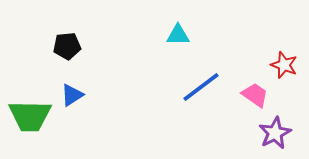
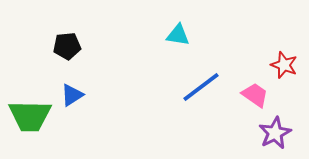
cyan triangle: rotated 10 degrees clockwise
